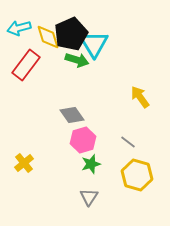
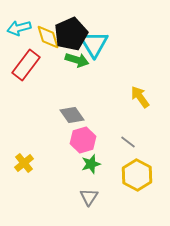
yellow hexagon: rotated 12 degrees clockwise
